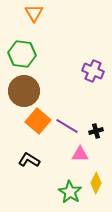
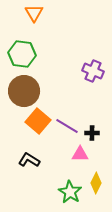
black cross: moved 4 px left, 2 px down; rotated 16 degrees clockwise
